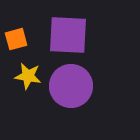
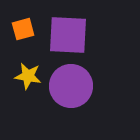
orange square: moved 7 px right, 10 px up
